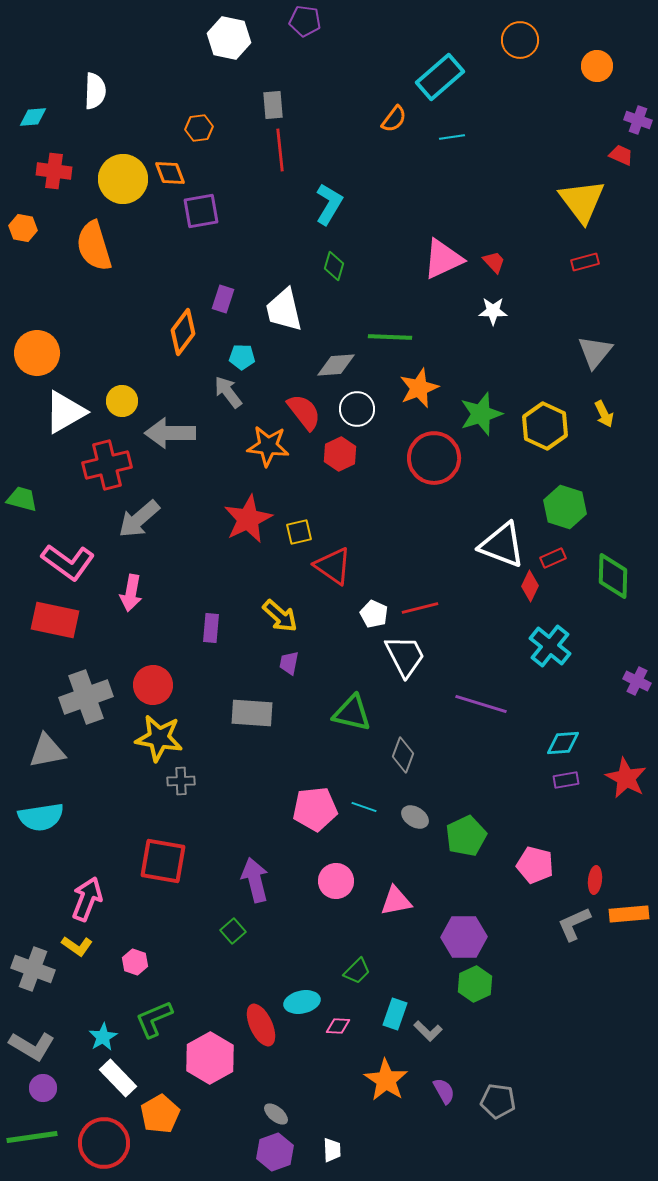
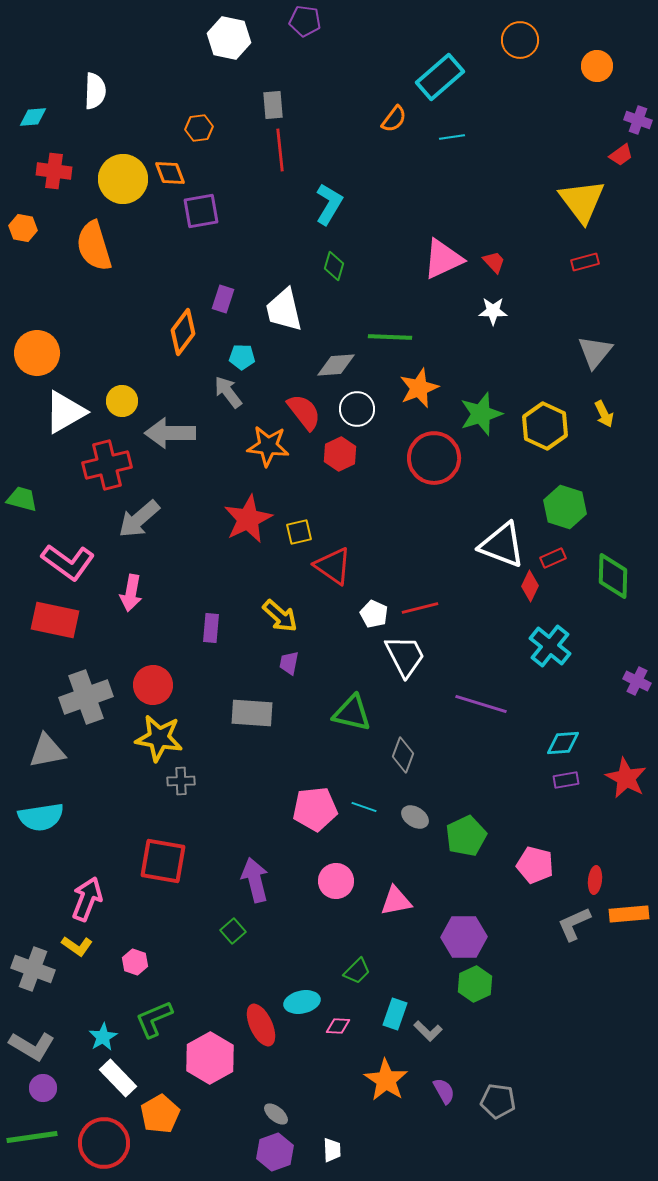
red trapezoid at (621, 155): rotated 120 degrees clockwise
